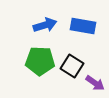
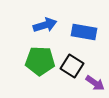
blue rectangle: moved 1 px right, 6 px down
